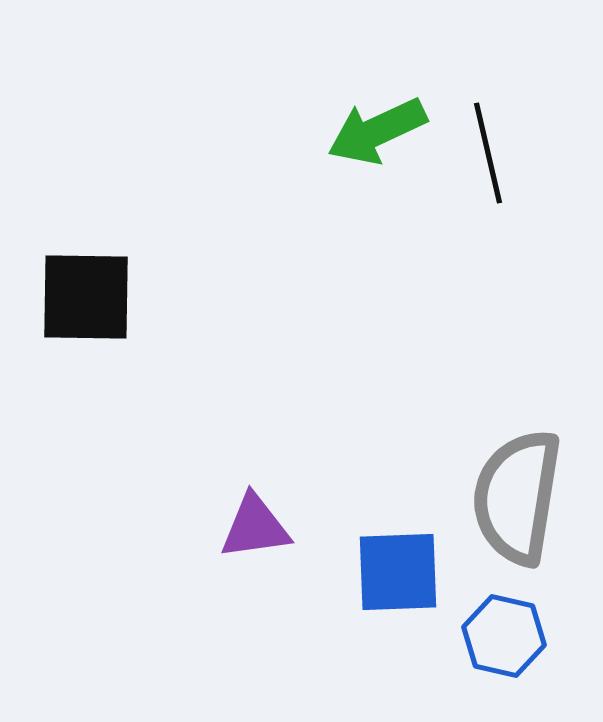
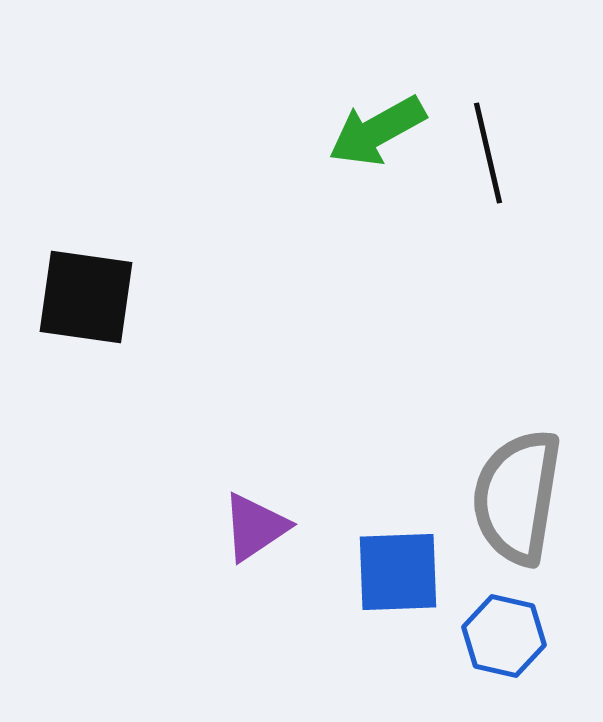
green arrow: rotated 4 degrees counterclockwise
black square: rotated 7 degrees clockwise
purple triangle: rotated 26 degrees counterclockwise
